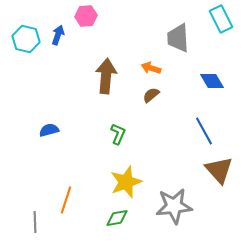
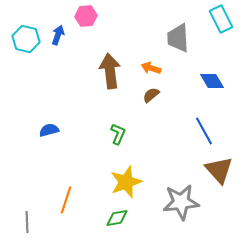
brown arrow: moved 4 px right, 5 px up; rotated 12 degrees counterclockwise
gray star: moved 7 px right, 4 px up
gray line: moved 8 px left
